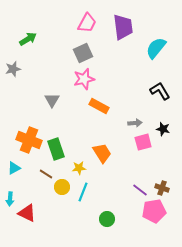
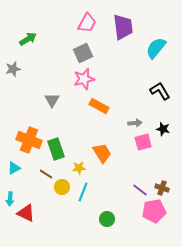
red triangle: moved 1 px left
